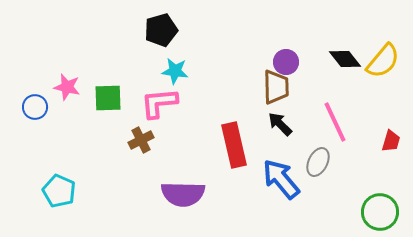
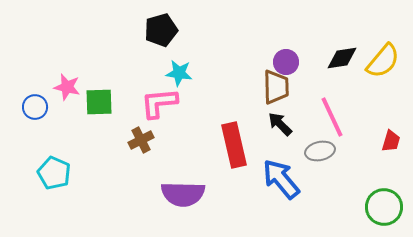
black diamond: moved 3 px left, 1 px up; rotated 60 degrees counterclockwise
cyan star: moved 4 px right, 2 px down
green square: moved 9 px left, 4 px down
pink line: moved 3 px left, 5 px up
gray ellipse: moved 2 px right, 11 px up; rotated 52 degrees clockwise
cyan pentagon: moved 5 px left, 18 px up
green circle: moved 4 px right, 5 px up
